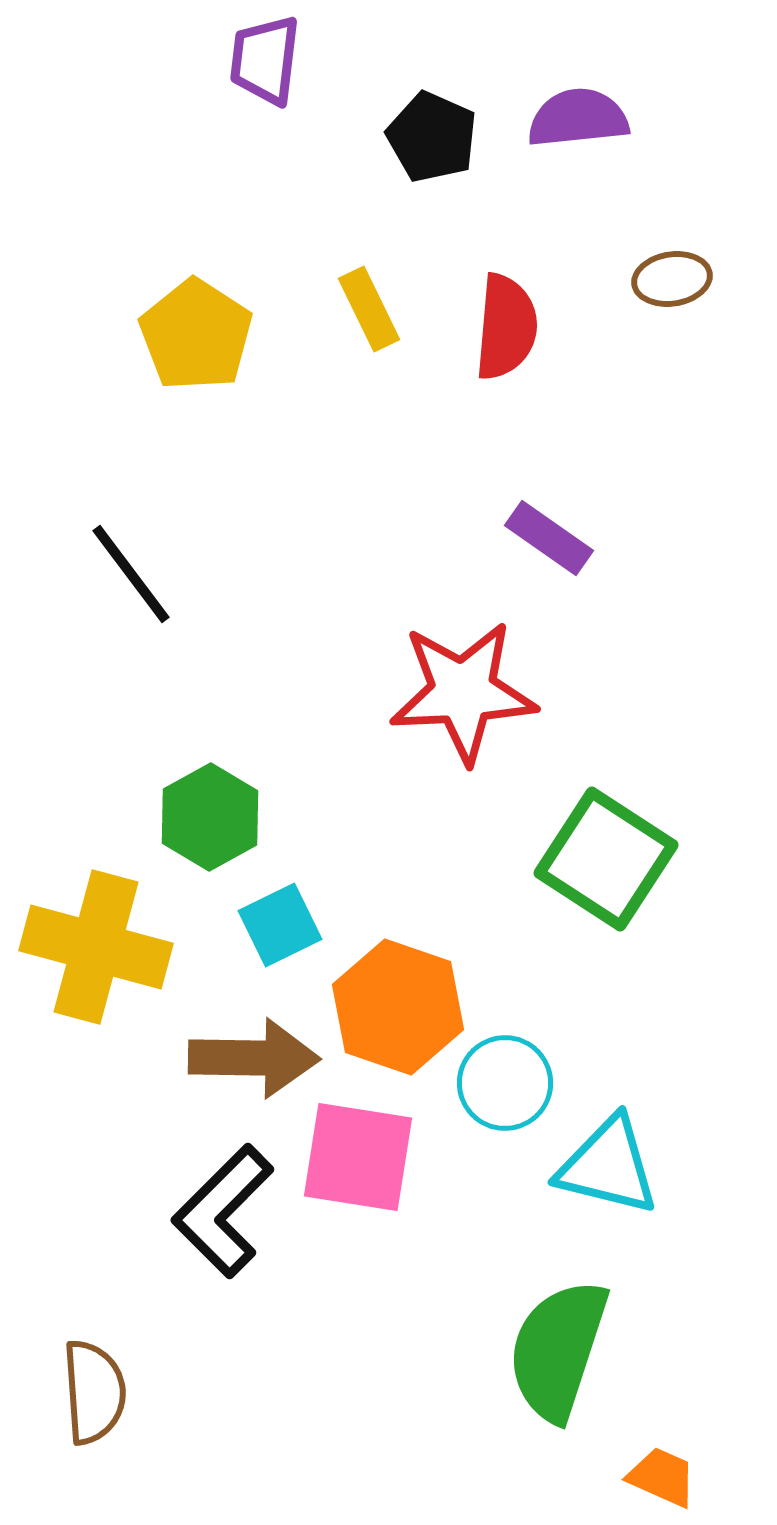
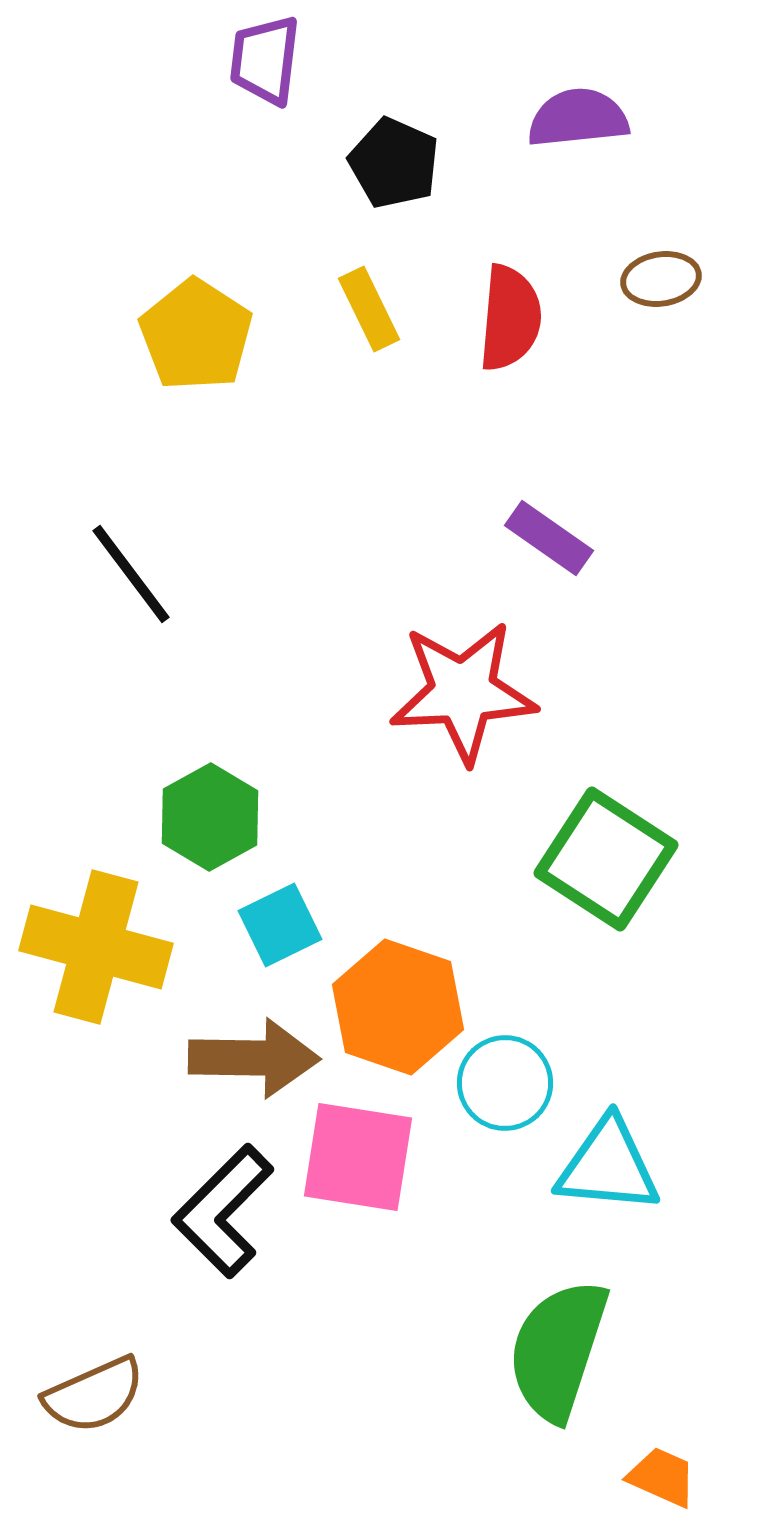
black pentagon: moved 38 px left, 26 px down
brown ellipse: moved 11 px left
red semicircle: moved 4 px right, 9 px up
cyan triangle: rotated 9 degrees counterclockwise
brown semicircle: moved 3 px down; rotated 70 degrees clockwise
